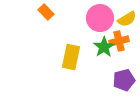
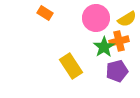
orange rectangle: moved 1 px left, 1 px down; rotated 14 degrees counterclockwise
pink circle: moved 4 px left
yellow rectangle: moved 9 px down; rotated 45 degrees counterclockwise
purple pentagon: moved 7 px left, 9 px up
